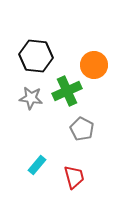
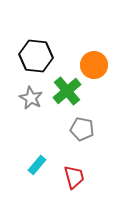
green cross: rotated 16 degrees counterclockwise
gray star: rotated 20 degrees clockwise
gray pentagon: rotated 15 degrees counterclockwise
